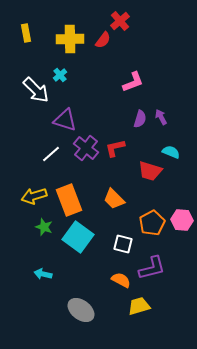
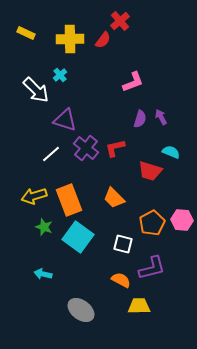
yellow rectangle: rotated 54 degrees counterclockwise
orange trapezoid: moved 1 px up
yellow trapezoid: rotated 15 degrees clockwise
